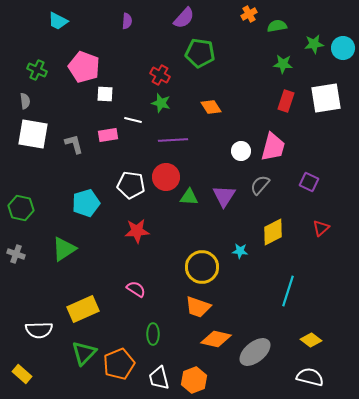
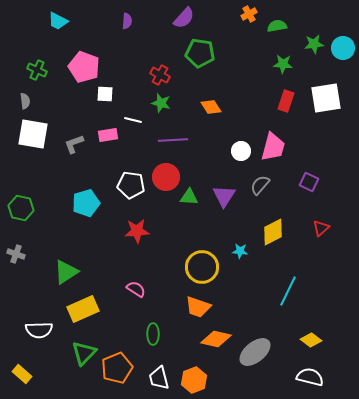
gray L-shape at (74, 144): rotated 95 degrees counterclockwise
green triangle at (64, 249): moved 2 px right, 23 px down
cyan line at (288, 291): rotated 8 degrees clockwise
orange pentagon at (119, 364): moved 2 px left, 4 px down
